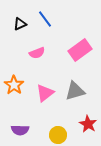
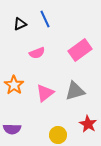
blue line: rotated 12 degrees clockwise
purple semicircle: moved 8 px left, 1 px up
